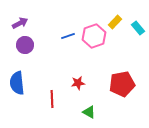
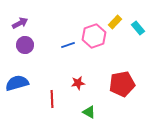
blue line: moved 9 px down
blue semicircle: rotated 80 degrees clockwise
